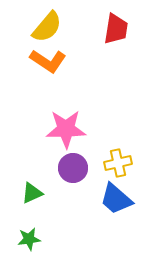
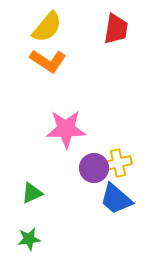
purple circle: moved 21 px right
